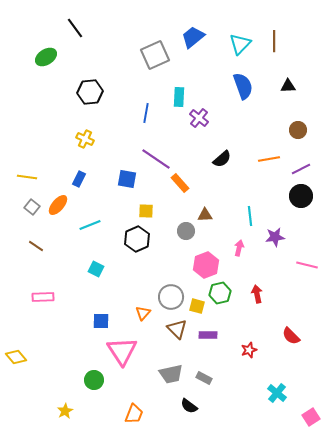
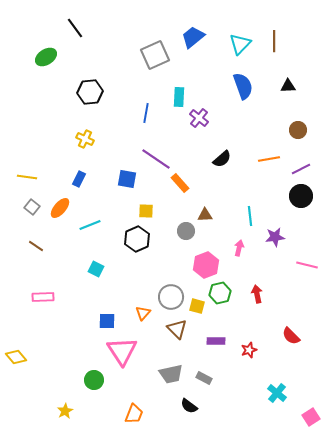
orange ellipse at (58, 205): moved 2 px right, 3 px down
blue square at (101, 321): moved 6 px right
purple rectangle at (208, 335): moved 8 px right, 6 px down
